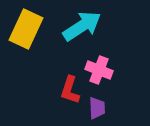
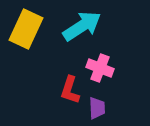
pink cross: moved 1 px right, 2 px up
